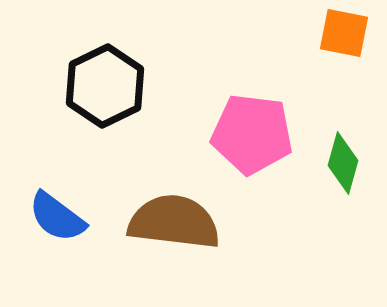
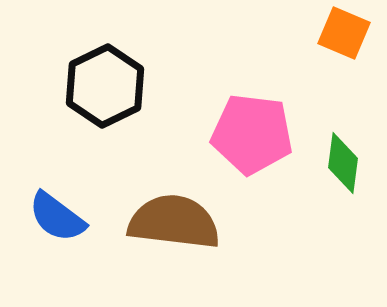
orange square: rotated 12 degrees clockwise
green diamond: rotated 8 degrees counterclockwise
